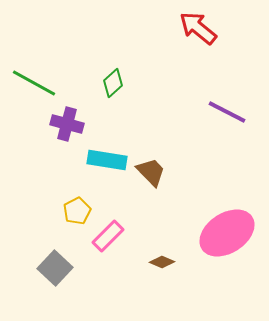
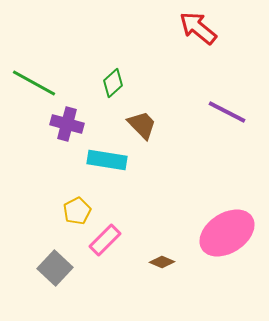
brown trapezoid: moved 9 px left, 47 px up
pink rectangle: moved 3 px left, 4 px down
